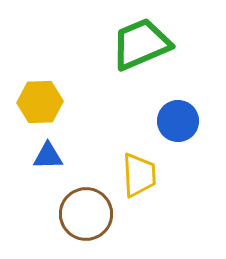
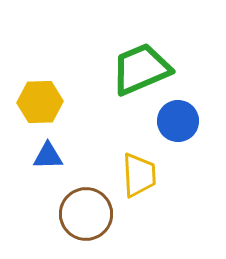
green trapezoid: moved 25 px down
